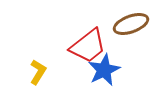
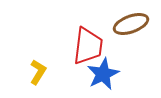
red trapezoid: rotated 45 degrees counterclockwise
blue star: moved 1 px left, 4 px down
